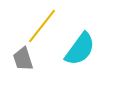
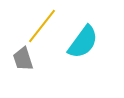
cyan semicircle: moved 3 px right, 7 px up
